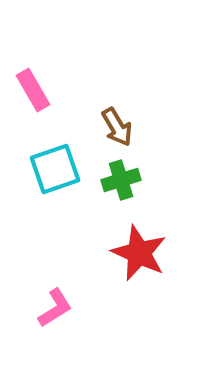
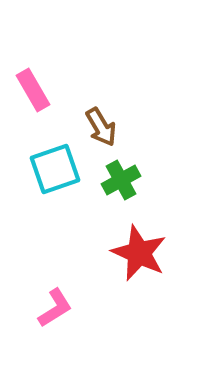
brown arrow: moved 16 px left
green cross: rotated 12 degrees counterclockwise
